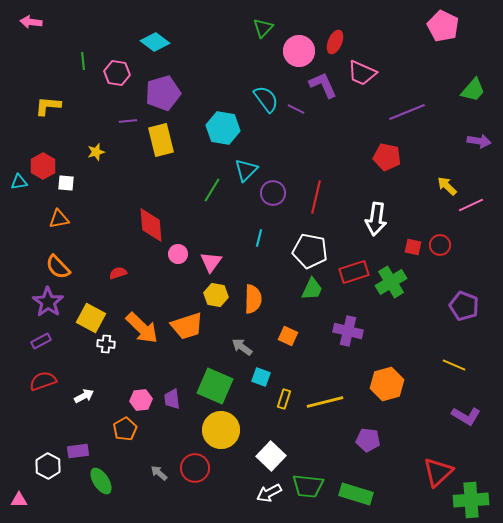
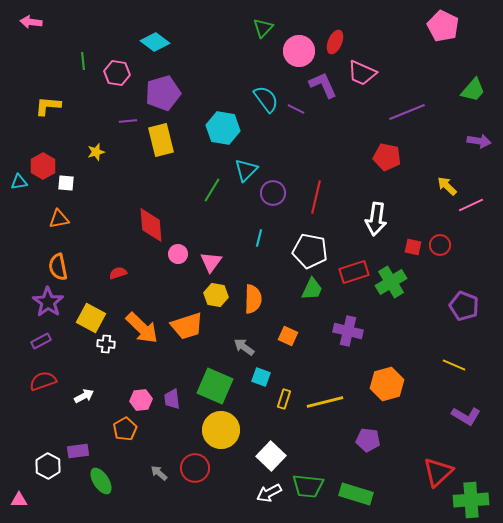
orange semicircle at (58, 267): rotated 32 degrees clockwise
gray arrow at (242, 347): moved 2 px right
